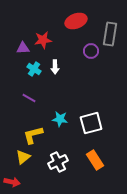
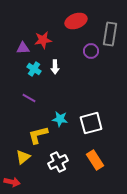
yellow L-shape: moved 5 px right
